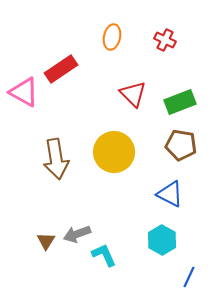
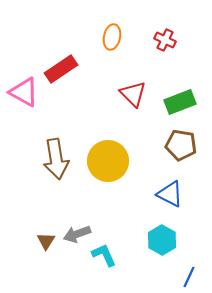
yellow circle: moved 6 px left, 9 px down
